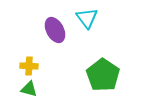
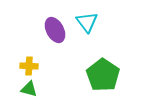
cyan triangle: moved 4 px down
